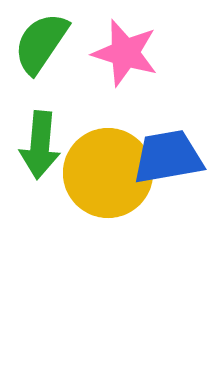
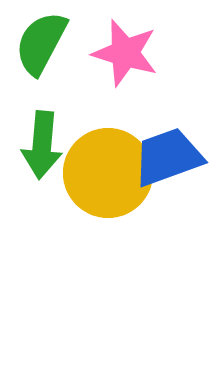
green semicircle: rotated 6 degrees counterclockwise
green arrow: moved 2 px right
blue trapezoid: rotated 10 degrees counterclockwise
